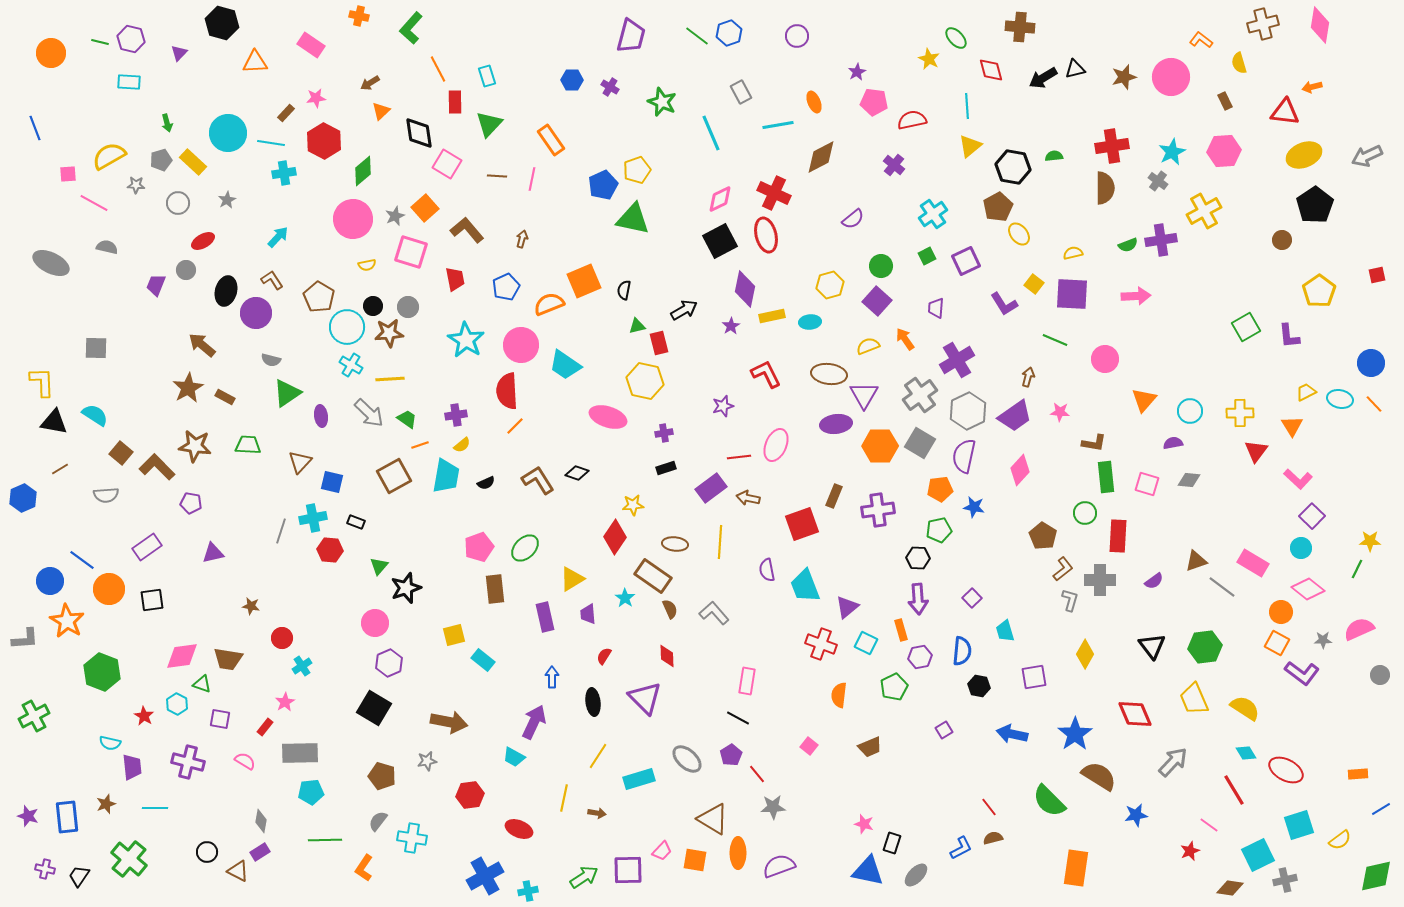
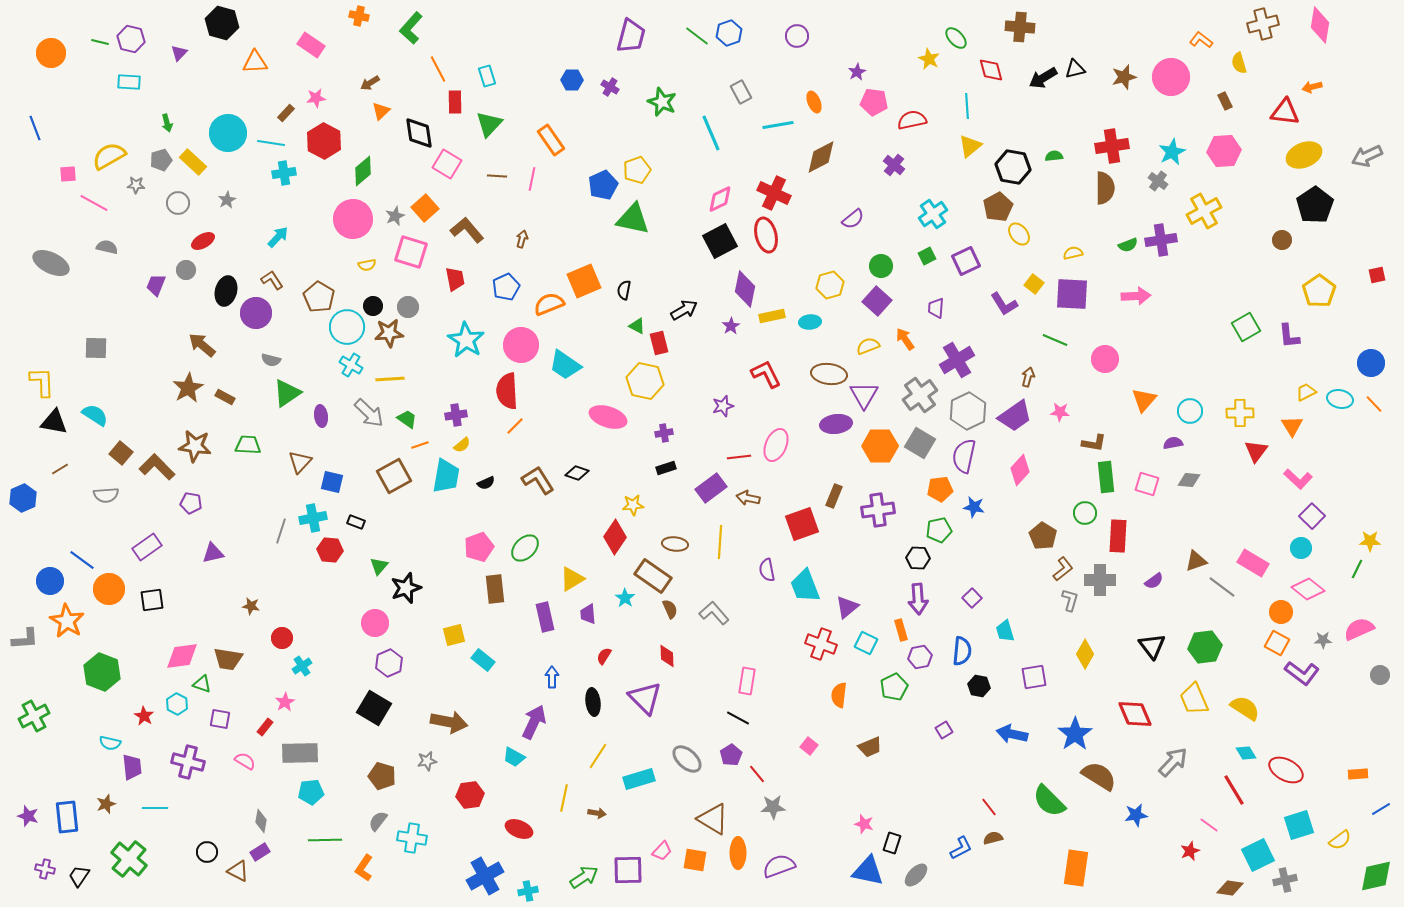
green triangle at (637, 326): rotated 42 degrees clockwise
